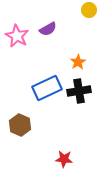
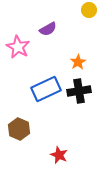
pink star: moved 1 px right, 11 px down
blue rectangle: moved 1 px left, 1 px down
brown hexagon: moved 1 px left, 4 px down
red star: moved 5 px left, 4 px up; rotated 18 degrees clockwise
